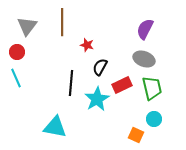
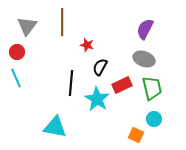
cyan star: rotated 10 degrees counterclockwise
